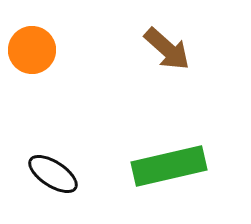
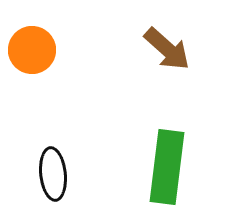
green rectangle: moved 2 px left, 1 px down; rotated 70 degrees counterclockwise
black ellipse: rotated 51 degrees clockwise
